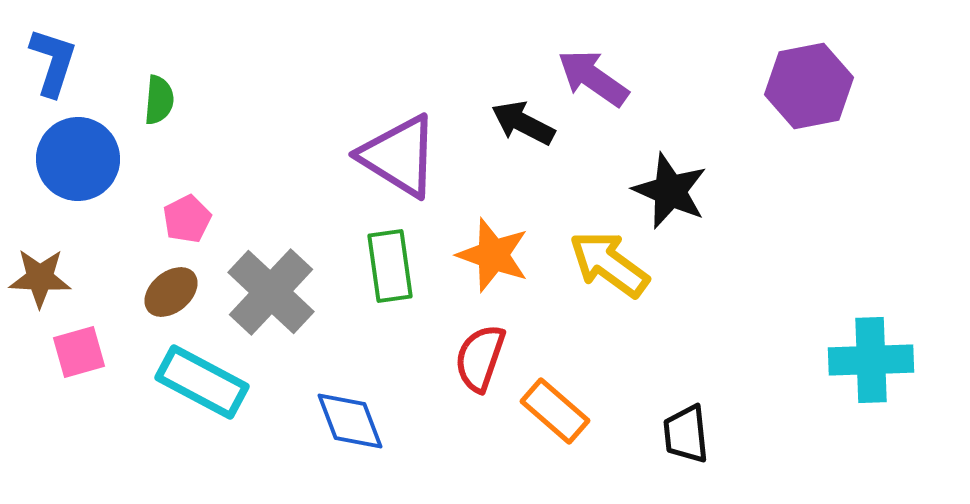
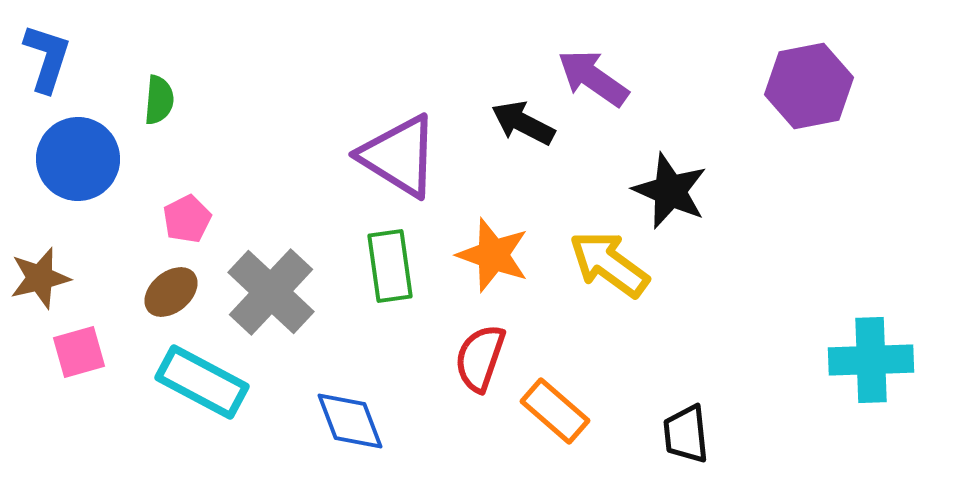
blue L-shape: moved 6 px left, 4 px up
brown star: rotated 16 degrees counterclockwise
